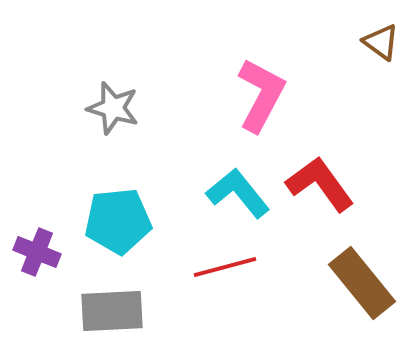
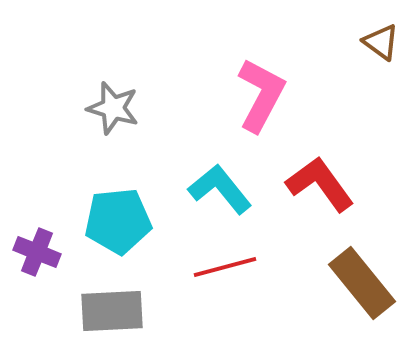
cyan L-shape: moved 18 px left, 4 px up
